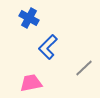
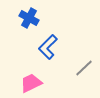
pink trapezoid: rotated 15 degrees counterclockwise
